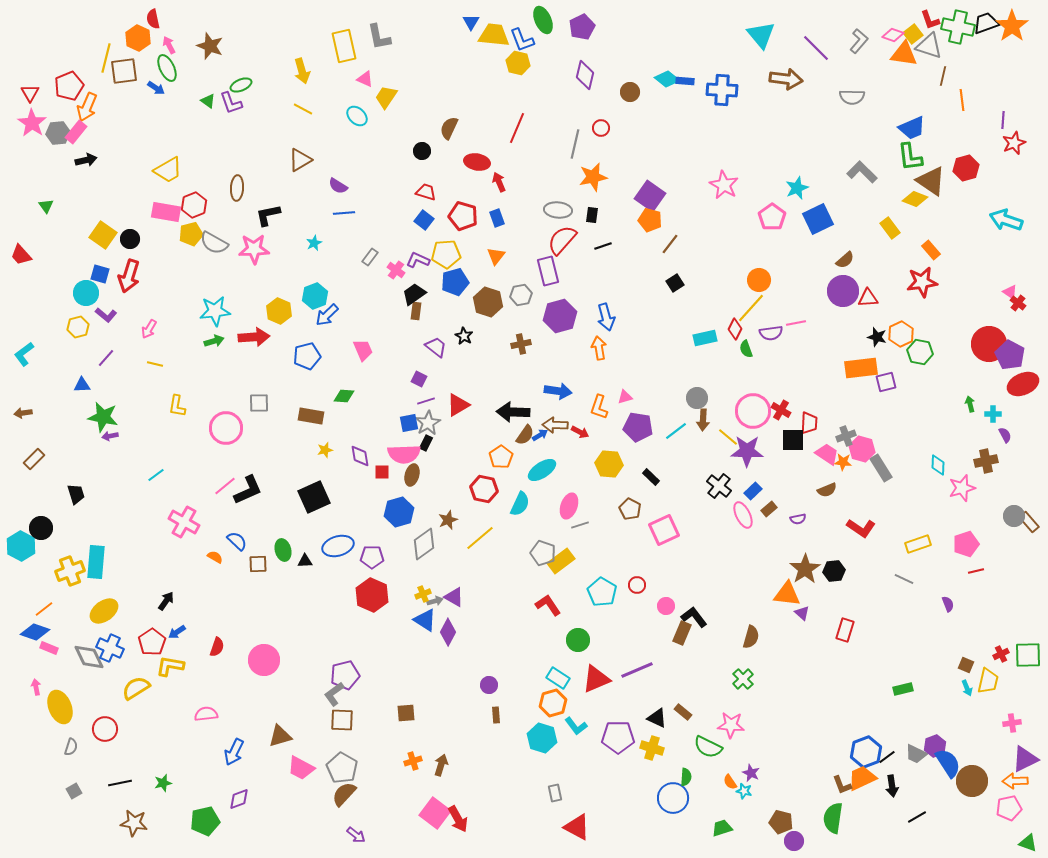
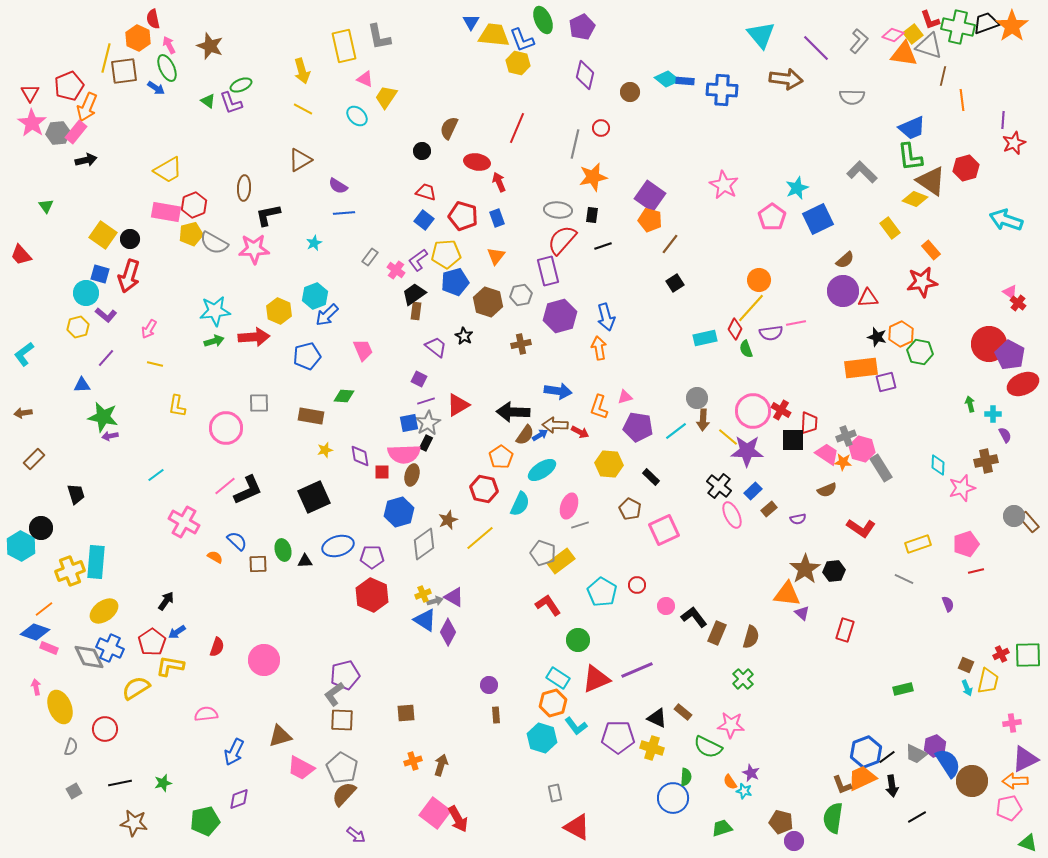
brown ellipse at (237, 188): moved 7 px right
purple L-shape at (418, 260): rotated 60 degrees counterclockwise
pink ellipse at (743, 515): moved 11 px left
brown rectangle at (682, 633): moved 35 px right
